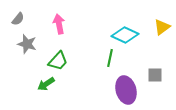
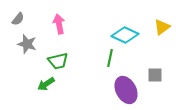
green trapezoid: rotated 35 degrees clockwise
purple ellipse: rotated 12 degrees counterclockwise
